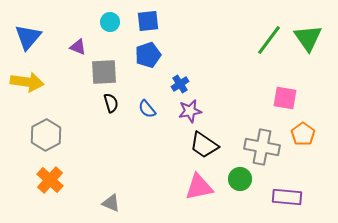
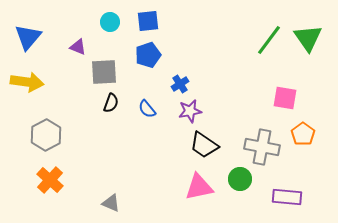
black semicircle: rotated 36 degrees clockwise
